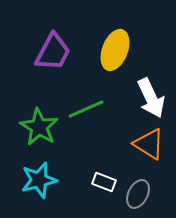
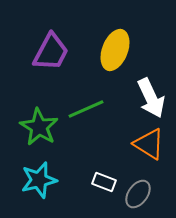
purple trapezoid: moved 2 px left
gray ellipse: rotated 8 degrees clockwise
